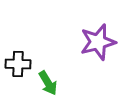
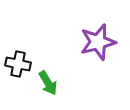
black cross: rotated 10 degrees clockwise
